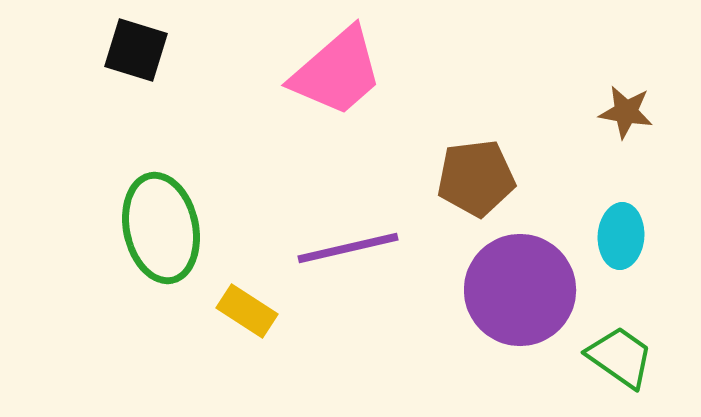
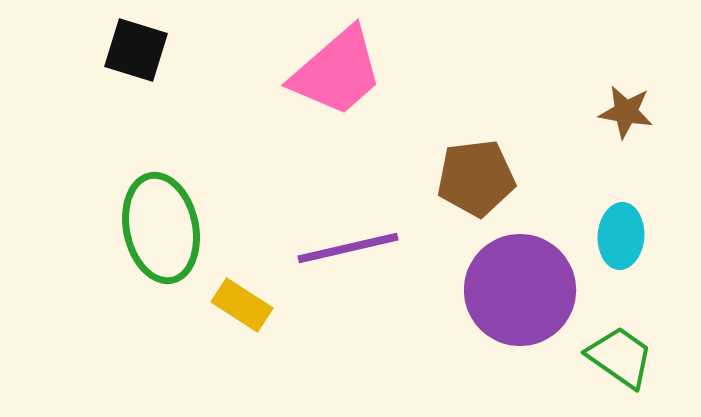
yellow rectangle: moved 5 px left, 6 px up
